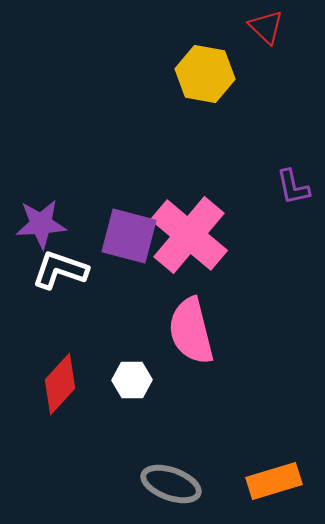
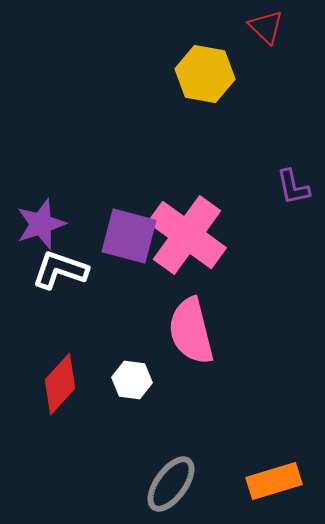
purple star: rotated 15 degrees counterclockwise
pink cross: moved 2 px left; rotated 4 degrees counterclockwise
white hexagon: rotated 9 degrees clockwise
gray ellipse: rotated 74 degrees counterclockwise
